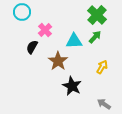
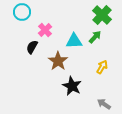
green cross: moved 5 px right
